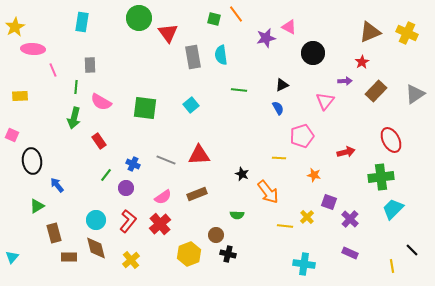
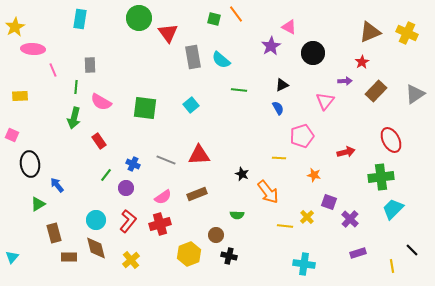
cyan rectangle at (82, 22): moved 2 px left, 3 px up
purple star at (266, 38): moved 5 px right, 8 px down; rotated 18 degrees counterclockwise
cyan semicircle at (221, 55): moved 5 px down; rotated 42 degrees counterclockwise
black ellipse at (32, 161): moved 2 px left, 3 px down
green triangle at (37, 206): moved 1 px right, 2 px up
red cross at (160, 224): rotated 25 degrees clockwise
purple rectangle at (350, 253): moved 8 px right; rotated 42 degrees counterclockwise
black cross at (228, 254): moved 1 px right, 2 px down
